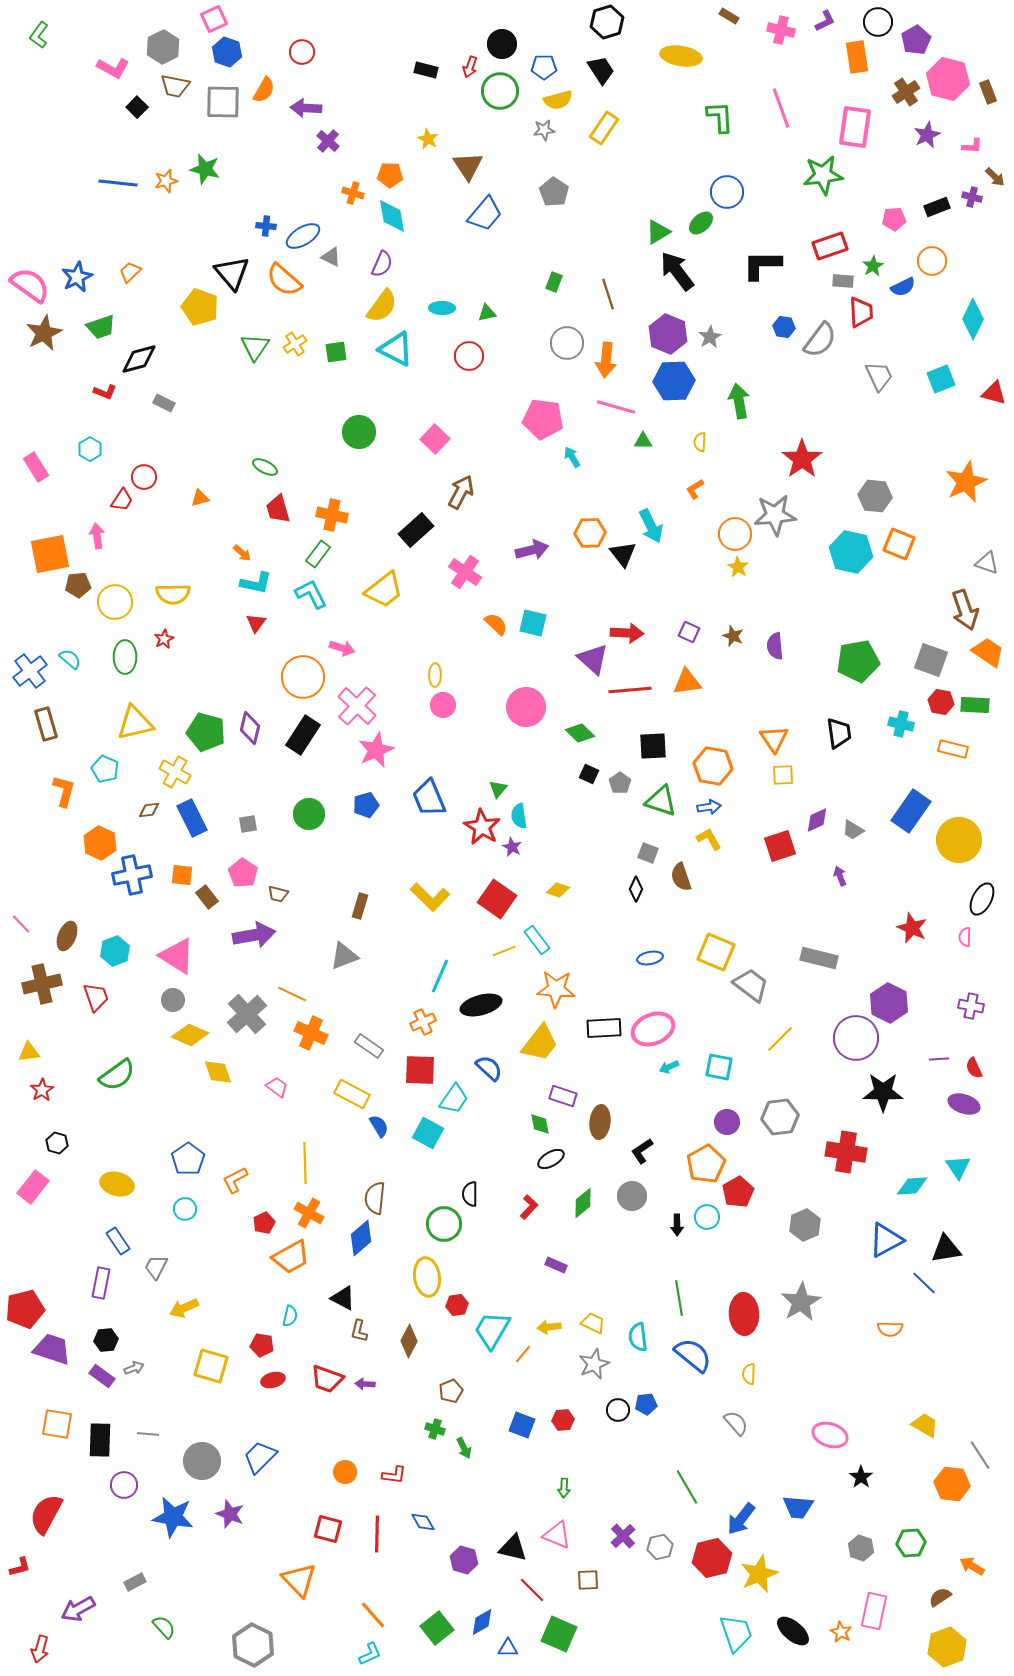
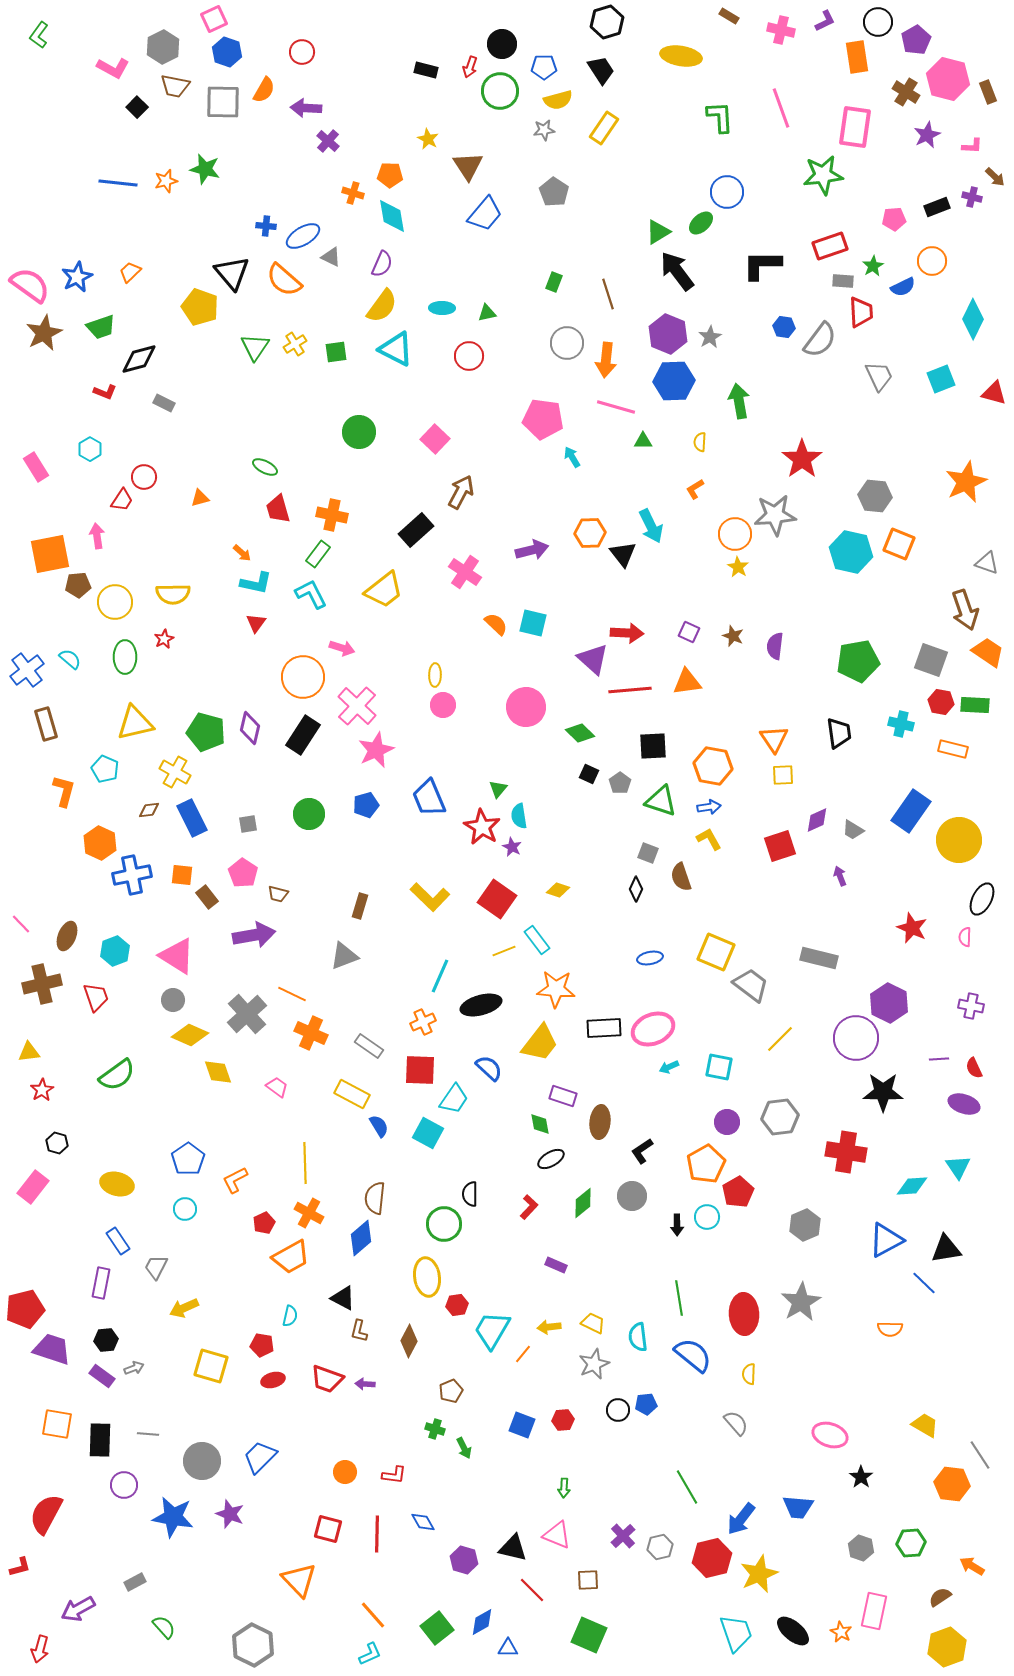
brown cross at (906, 92): rotated 24 degrees counterclockwise
purple semicircle at (775, 646): rotated 12 degrees clockwise
blue cross at (30, 671): moved 3 px left, 1 px up
green square at (559, 1634): moved 30 px right, 1 px down
